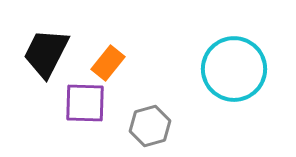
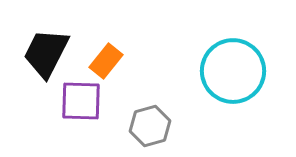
orange rectangle: moved 2 px left, 2 px up
cyan circle: moved 1 px left, 2 px down
purple square: moved 4 px left, 2 px up
